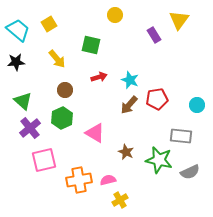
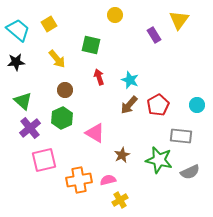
red arrow: rotated 91 degrees counterclockwise
red pentagon: moved 1 px right, 6 px down; rotated 20 degrees counterclockwise
brown star: moved 4 px left, 3 px down; rotated 21 degrees clockwise
